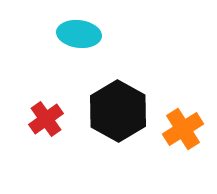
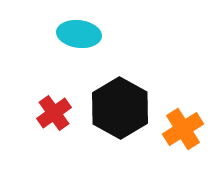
black hexagon: moved 2 px right, 3 px up
red cross: moved 8 px right, 6 px up
